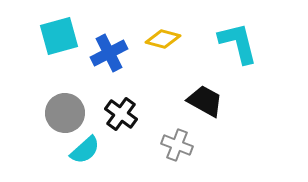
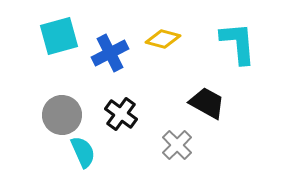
cyan L-shape: rotated 9 degrees clockwise
blue cross: moved 1 px right
black trapezoid: moved 2 px right, 2 px down
gray circle: moved 3 px left, 2 px down
gray cross: rotated 24 degrees clockwise
cyan semicircle: moved 2 px left, 2 px down; rotated 72 degrees counterclockwise
